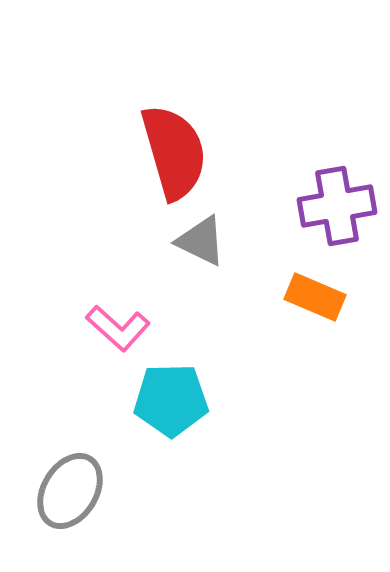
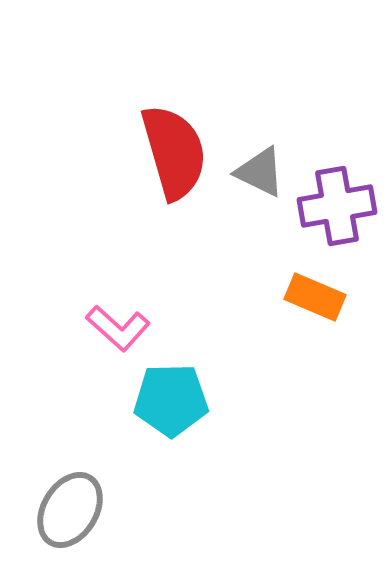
gray triangle: moved 59 px right, 69 px up
gray ellipse: moved 19 px down
